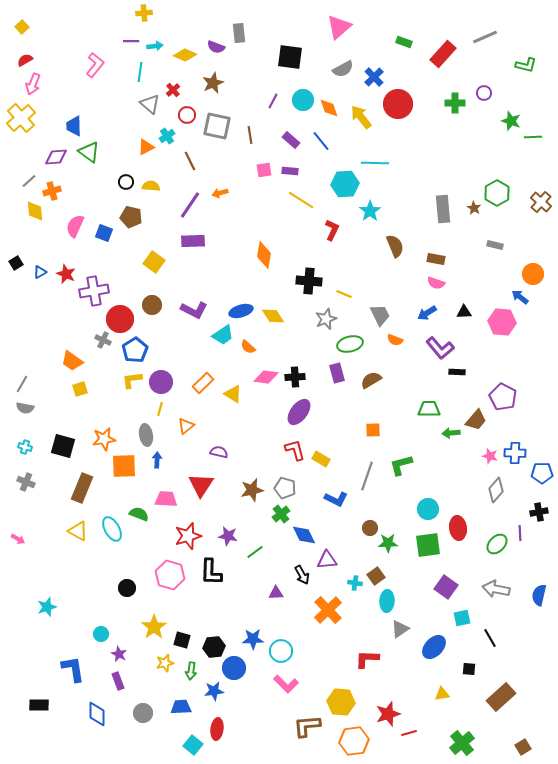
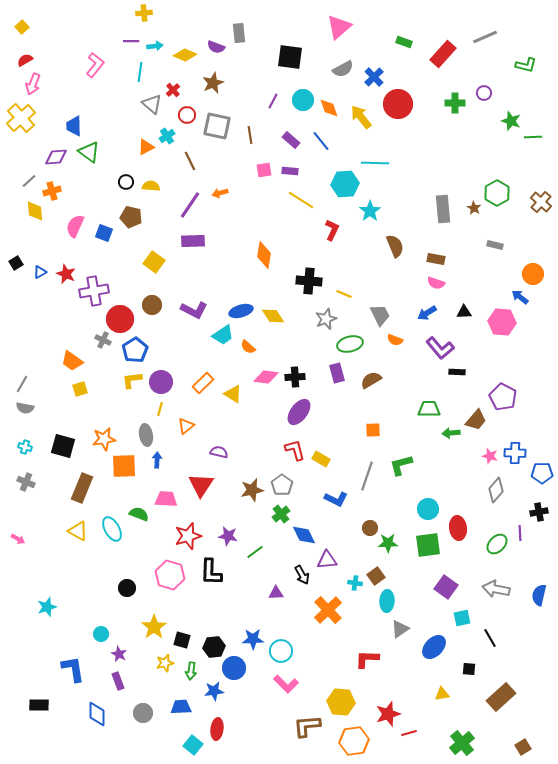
gray triangle at (150, 104): moved 2 px right
gray pentagon at (285, 488): moved 3 px left, 3 px up; rotated 20 degrees clockwise
